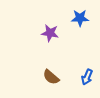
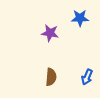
brown semicircle: rotated 126 degrees counterclockwise
